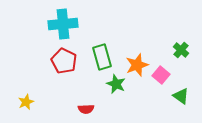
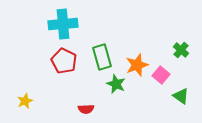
yellow star: moved 1 px left, 1 px up
